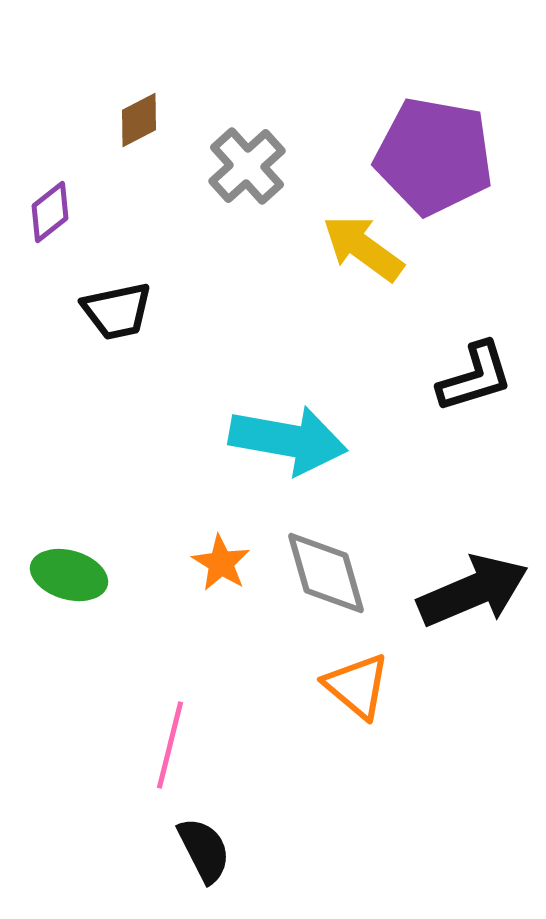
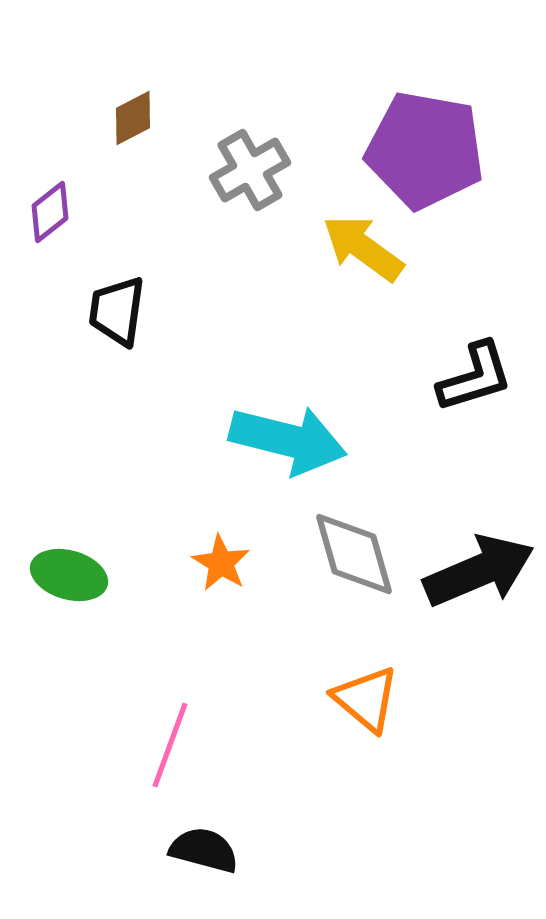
brown diamond: moved 6 px left, 2 px up
purple pentagon: moved 9 px left, 6 px up
gray cross: moved 3 px right, 4 px down; rotated 12 degrees clockwise
black trapezoid: rotated 110 degrees clockwise
cyan arrow: rotated 4 degrees clockwise
gray diamond: moved 28 px right, 19 px up
black arrow: moved 6 px right, 20 px up
orange triangle: moved 9 px right, 13 px down
pink line: rotated 6 degrees clockwise
black semicircle: rotated 48 degrees counterclockwise
